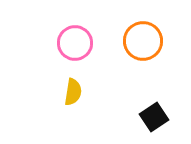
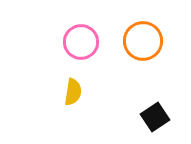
pink circle: moved 6 px right, 1 px up
black square: moved 1 px right
